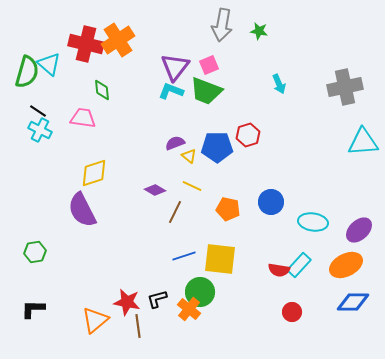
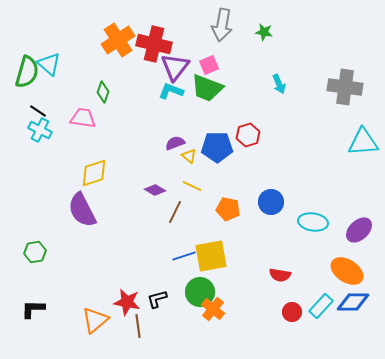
green star at (259, 31): moved 5 px right, 1 px down
red cross at (86, 44): moved 68 px right
gray cross at (345, 87): rotated 20 degrees clockwise
green diamond at (102, 90): moved 1 px right, 2 px down; rotated 25 degrees clockwise
green trapezoid at (206, 91): moved 1 px right, 3 px up
yellow square at (220, 259): moved 9 px left, 3 px up; rotated 16 degrees counterclockwise
cyan rectangle at (299, 265): moved 22 px right, 41 px down
orange ellipse at (346, 265): moved 1 px right, 6 px down; rotated 60 degrees clockwise
red semicircle at (279, 270): moved 1 px right, 5 px down
orange cross at (189, 309): moved 24 px right
